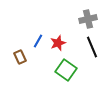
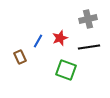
red star: moved 2 px right, 5 px up
black line: moved 3 px left; rotated 75 degrees counterclockwise
green square: rotated 15 degrees counterclockwise
